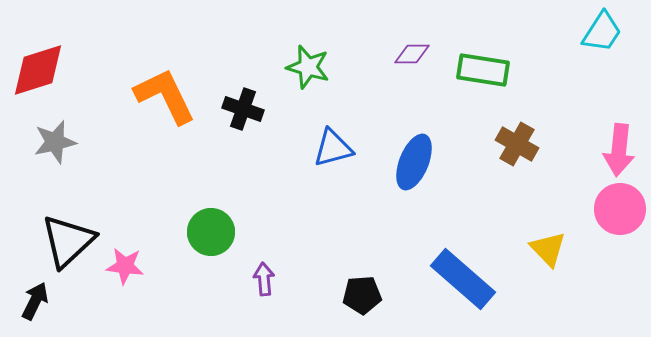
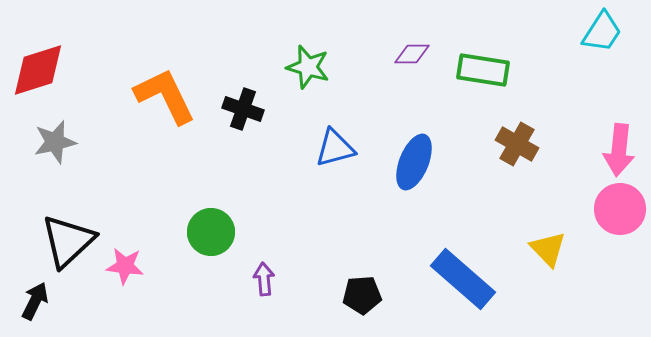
blue triangle: moved 2 px right
